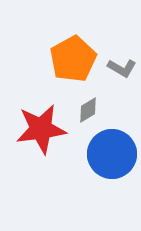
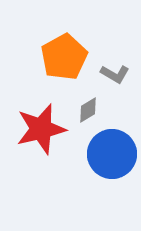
orange pentagon: moved 9 px left, 2 px up
gray L-shape: moved 7 px left, 6 px down
red star: rotated 6 degrees counterclockwise
